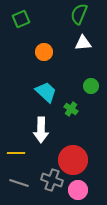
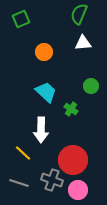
yellow line: moved 7 px right; rotated 42 degrees clockwise
